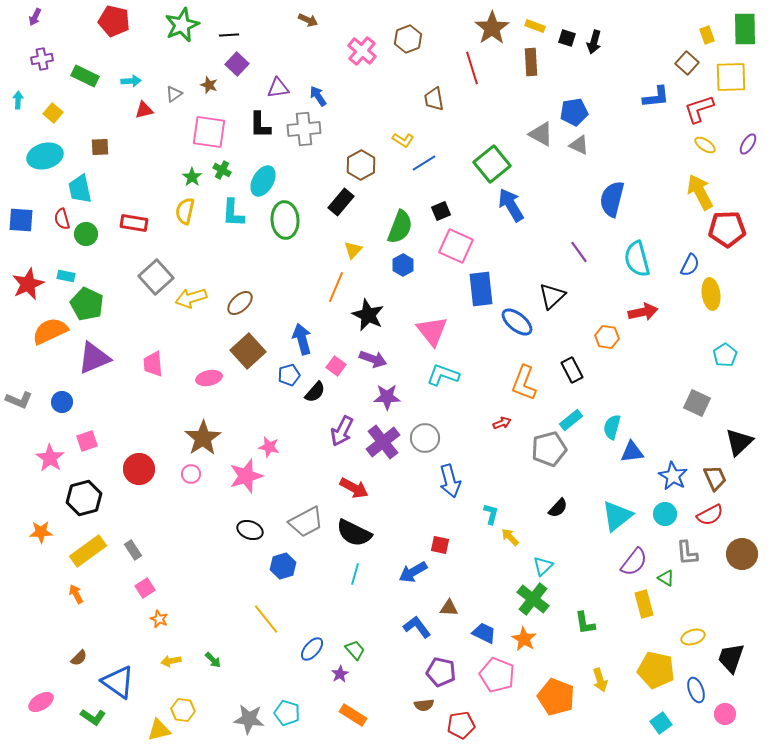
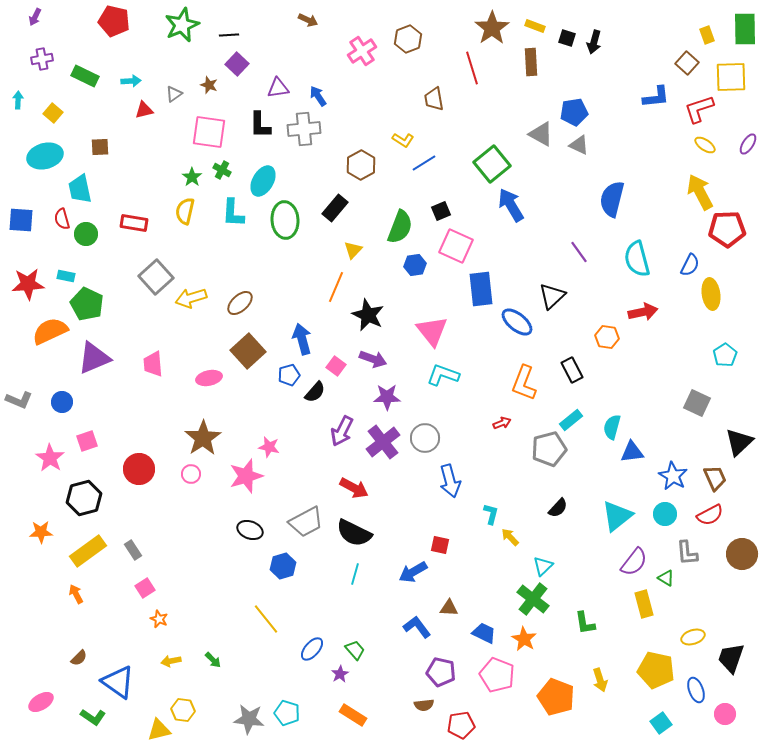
pink cross at (362, 51): rotated 16 degrees clockwise
black rectangle at (341, 202): moved 6 px left, 6 px down
blue hexagon at (403, 265): moved 12 px right; rotated 20 degrees clockwise
red star at (28, 284): rotated 20 degrees clockwise
